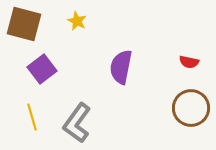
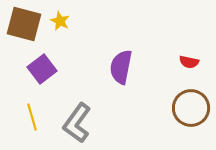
yellow star: moved 17 px left
